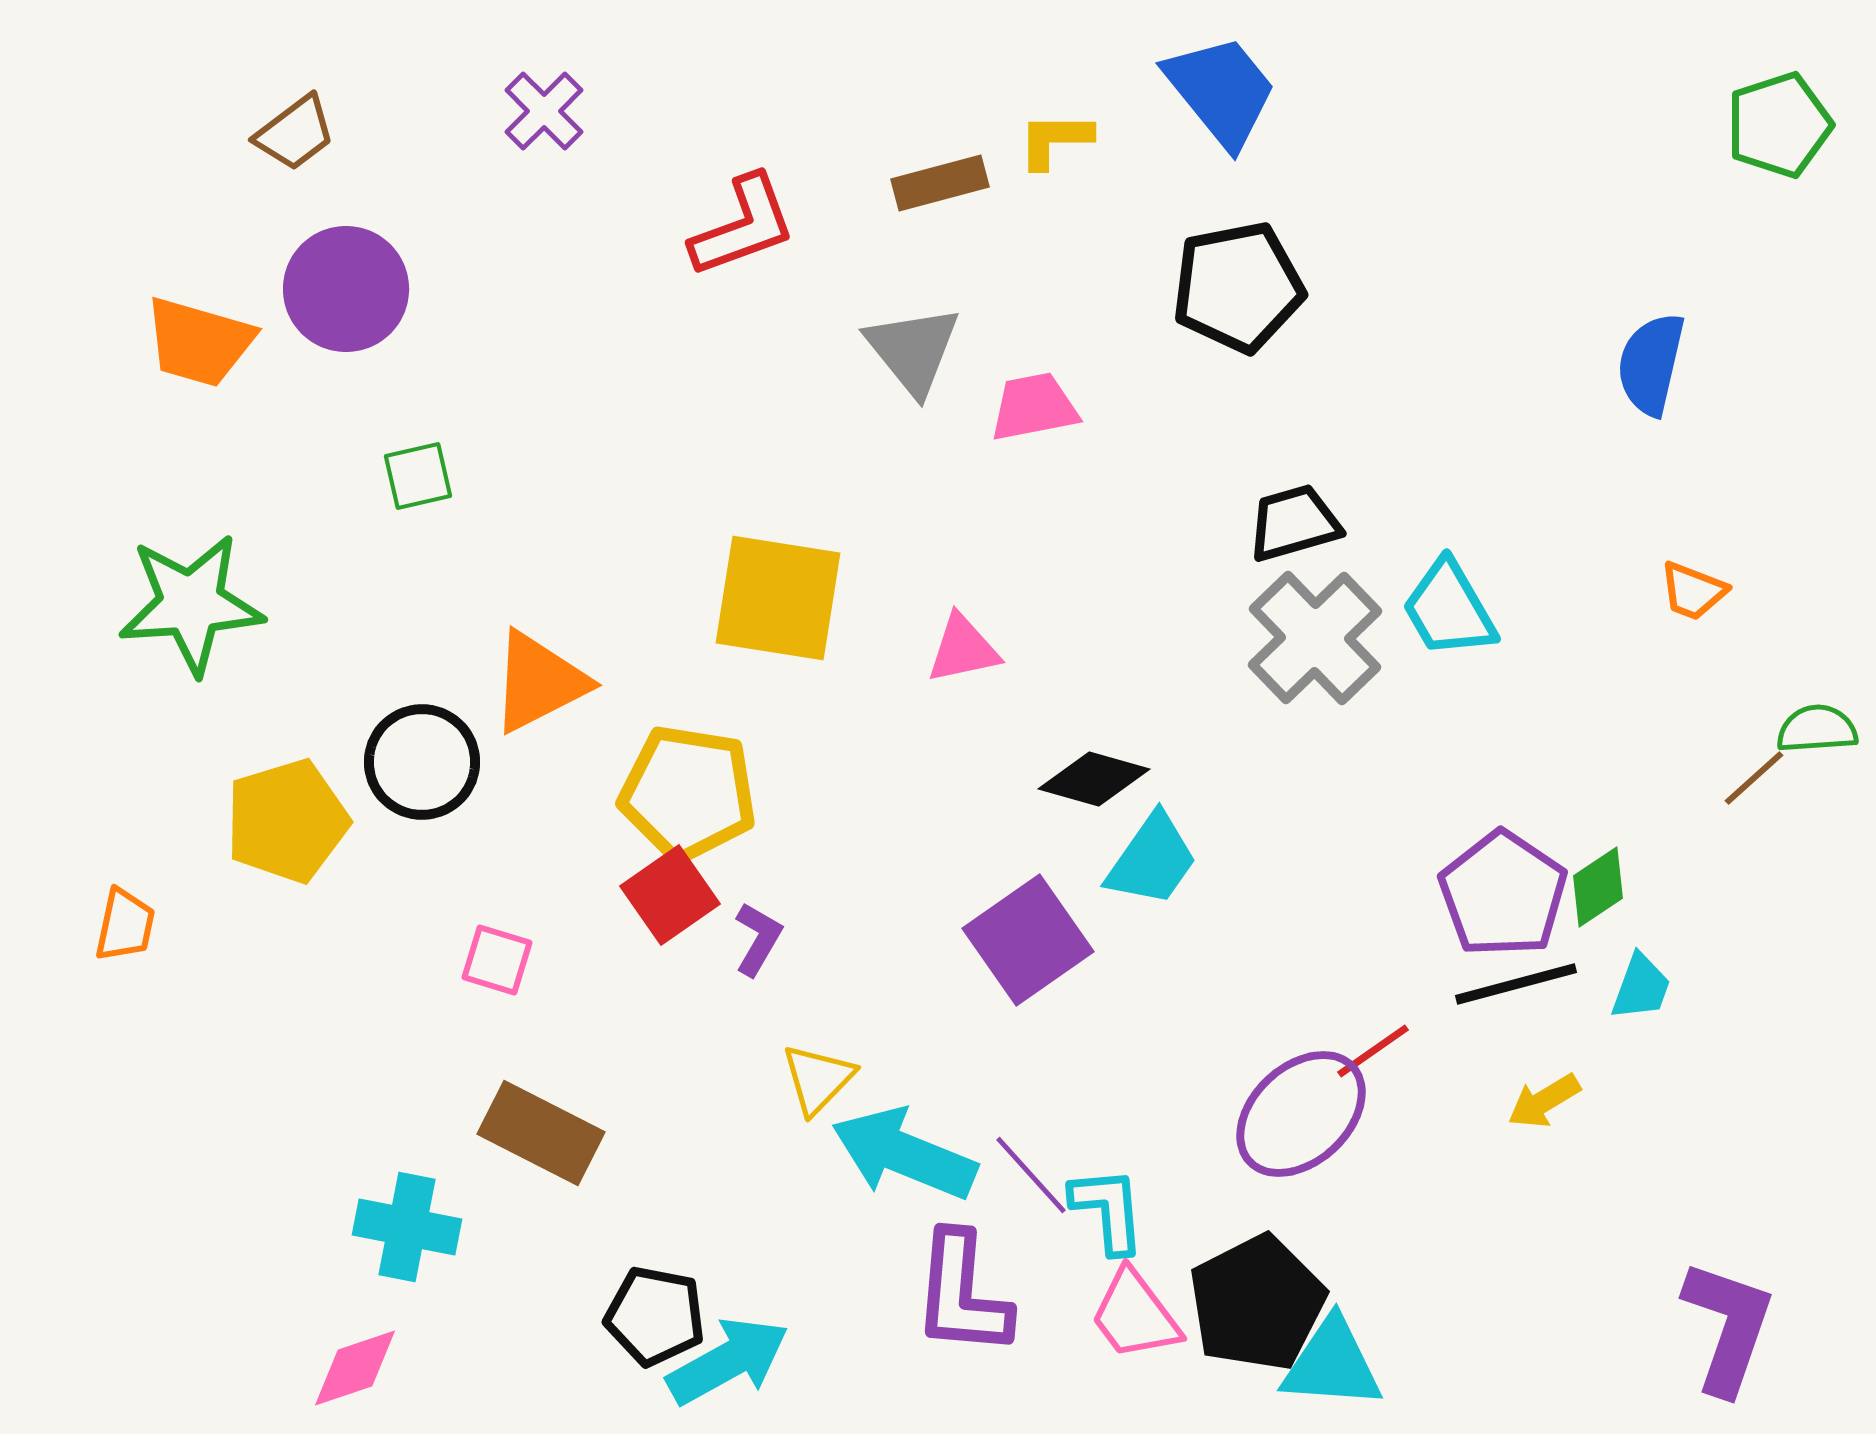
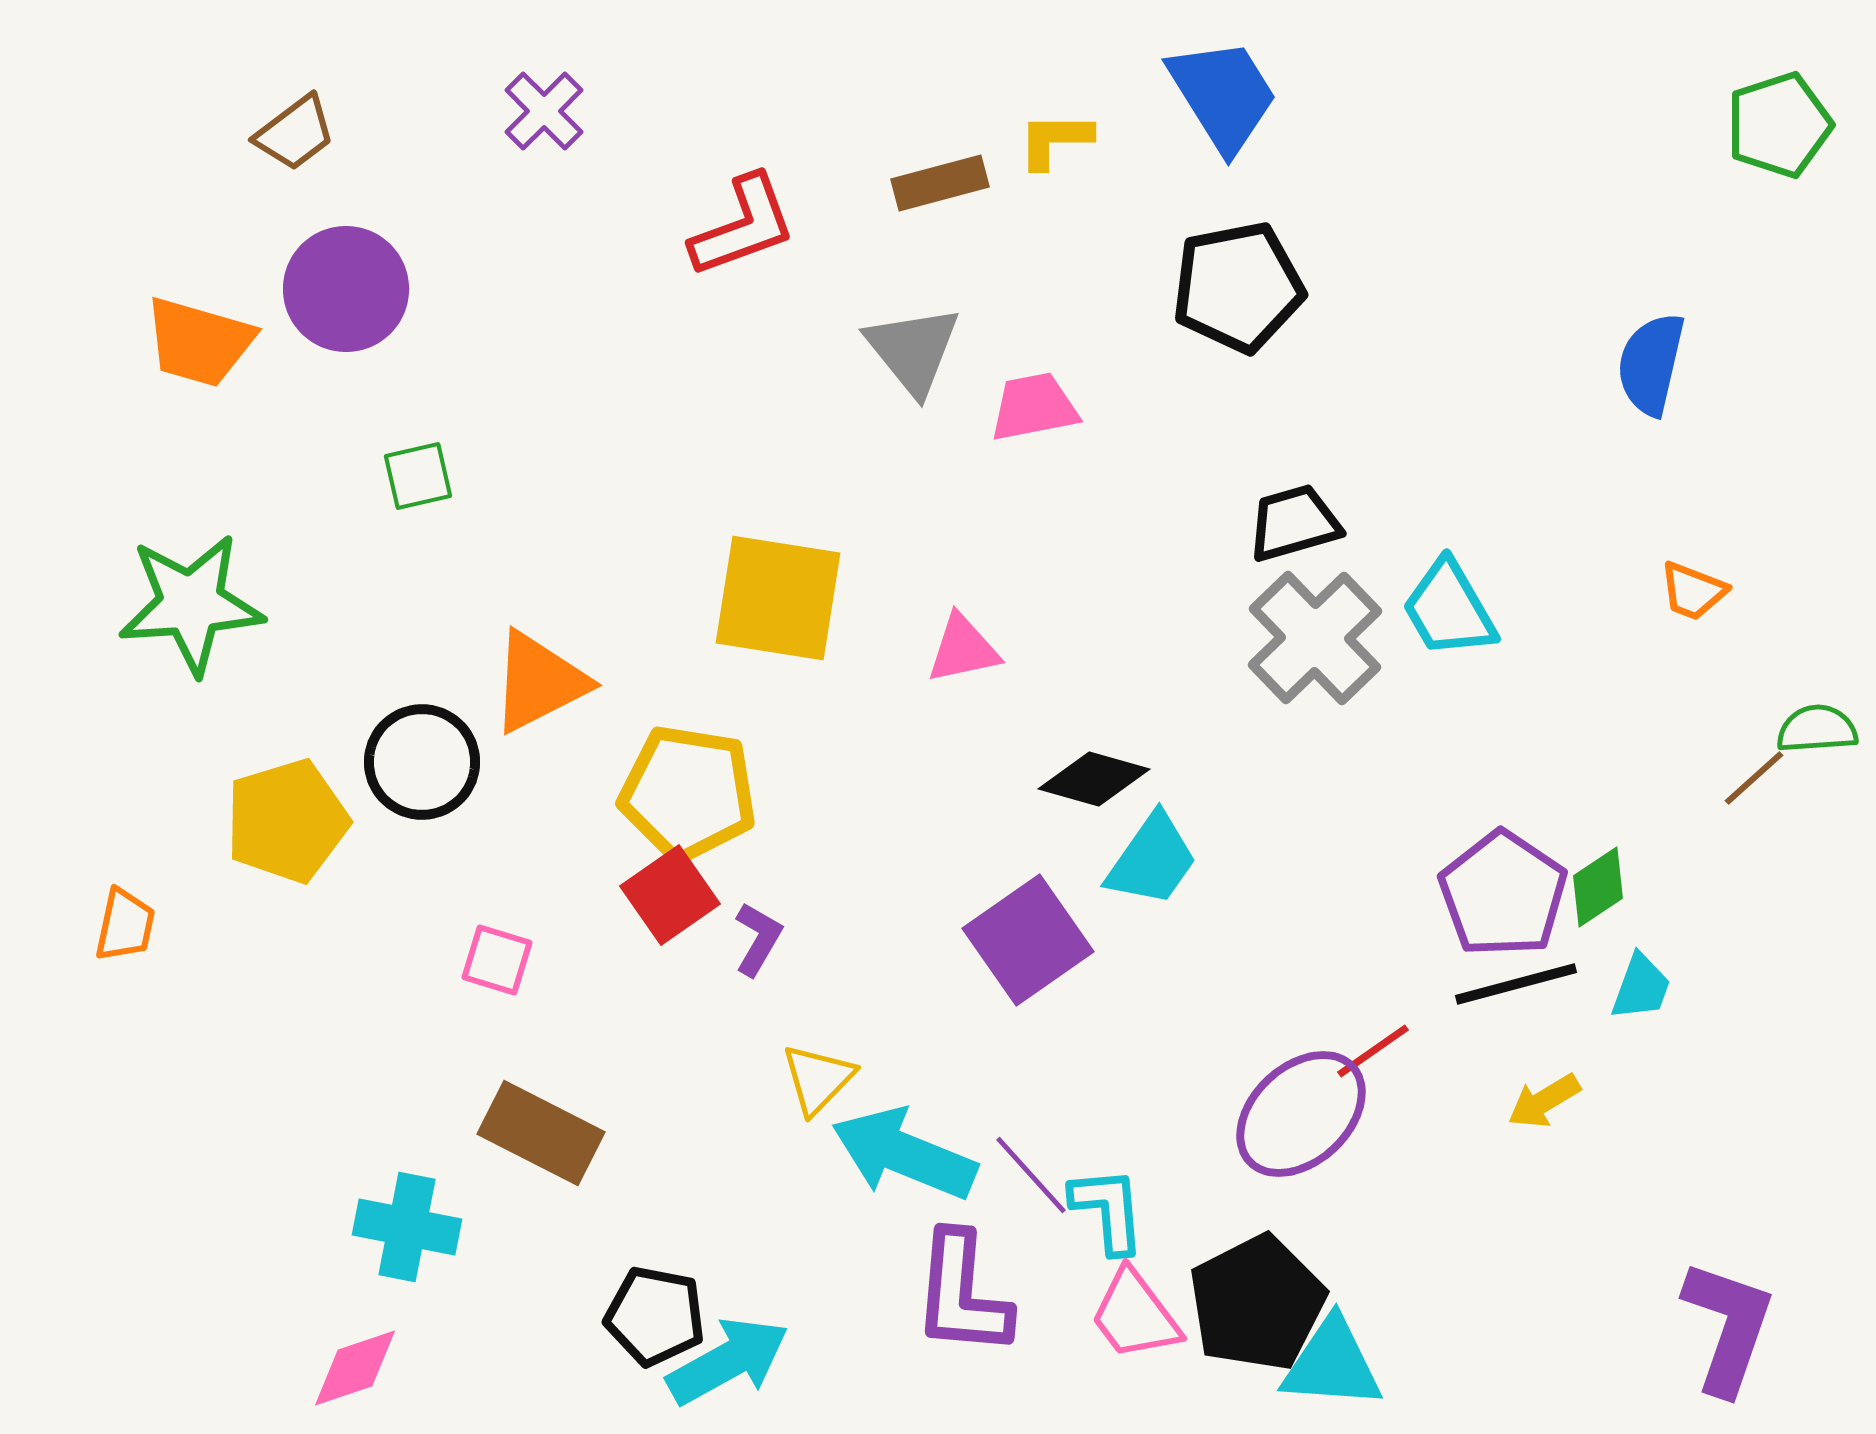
blue trapezoid at (1221, 91): moved 2 px right, 4 px down; rotated 7 degrees clockwise
